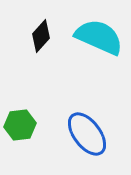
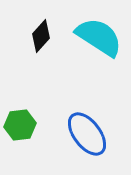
cyan semicircle: rotated 9 degrees clockwise
